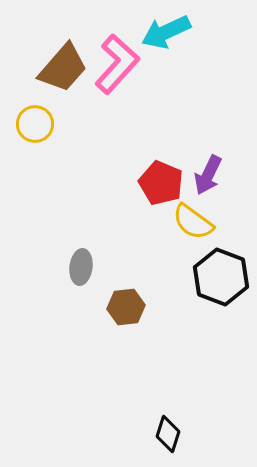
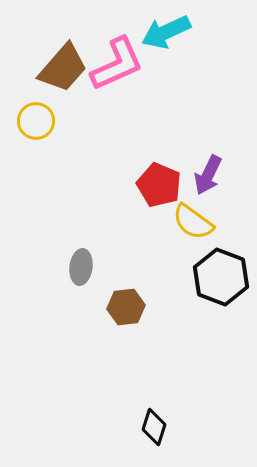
pink L-shape: rotated 24 degrees clockwise
yellow circle: moved 1 px right, 3 px up
red pentagon: moved 2 px left, 2 px down
black diamond: moved 14 px left, 7 px up
